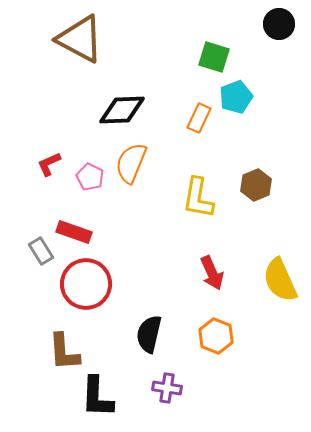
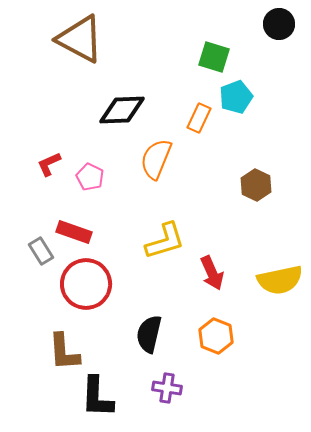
orange semicircle: moved 25 px right, 4 px up
brown hexagon: rotated 12 degrees counterclockwise
yellow L-shape: moved 33 px left, 43 px down; rotated 117 degrees counterclockwise
yellow semicircle: rotated 78 degrees counterclockwise
